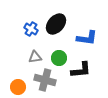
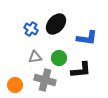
orange circle: moved 3 px left, 2 px up
